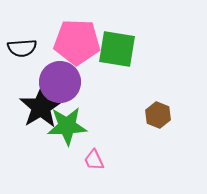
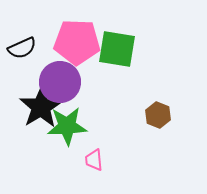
black semicircle: rotated 20 degrees counterclockwise
pink trapezoid: rotated 20 degrees clockwise
